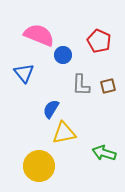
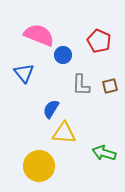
brown square: moved 2 px right
yellow triangle: rotated 15 degrees clockwise
